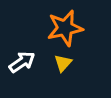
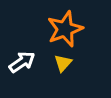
orange star: moved 1 px down; rotated 9 degrees counterclockwise
